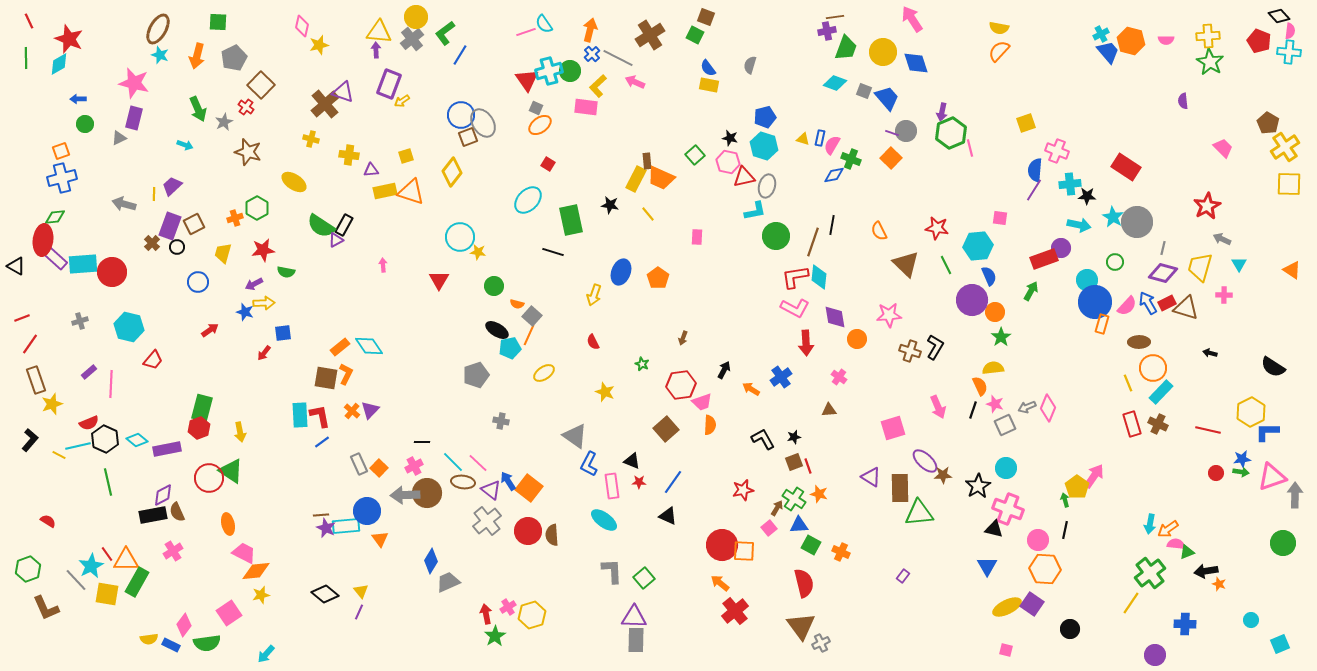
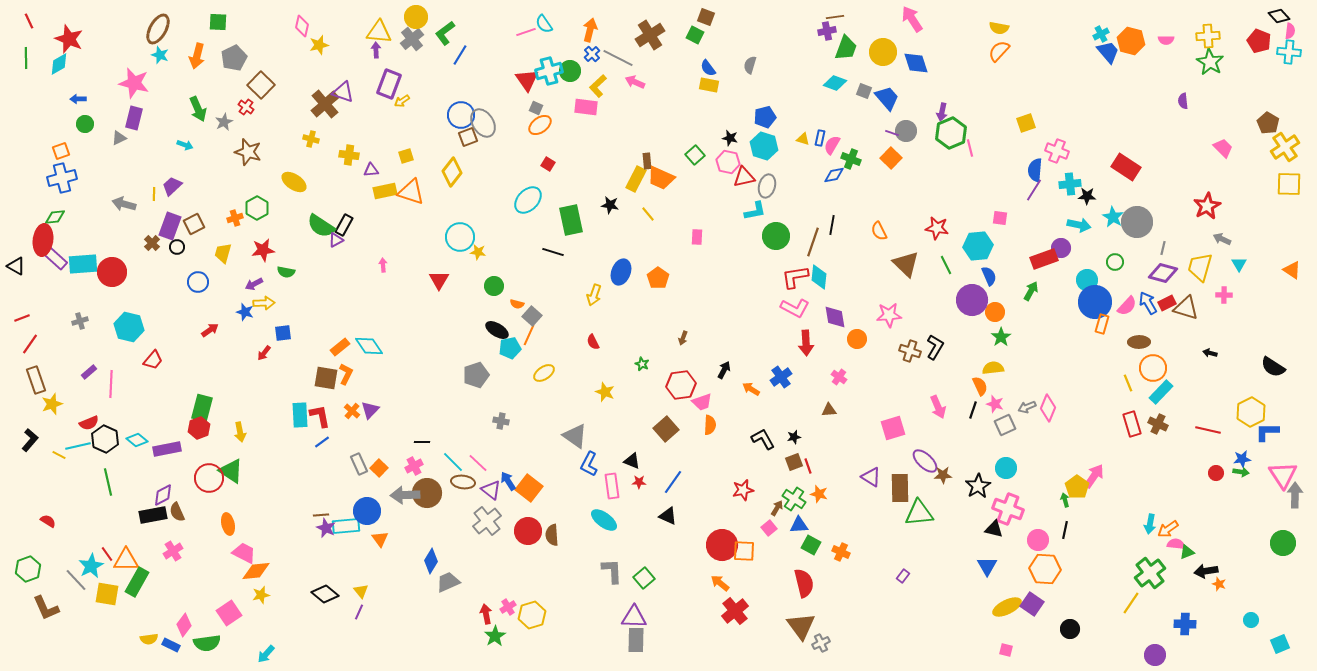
pink triangle at (1272, 477): moved 11 px right, 2 px up; rotated 44 degrees counterclockwise
